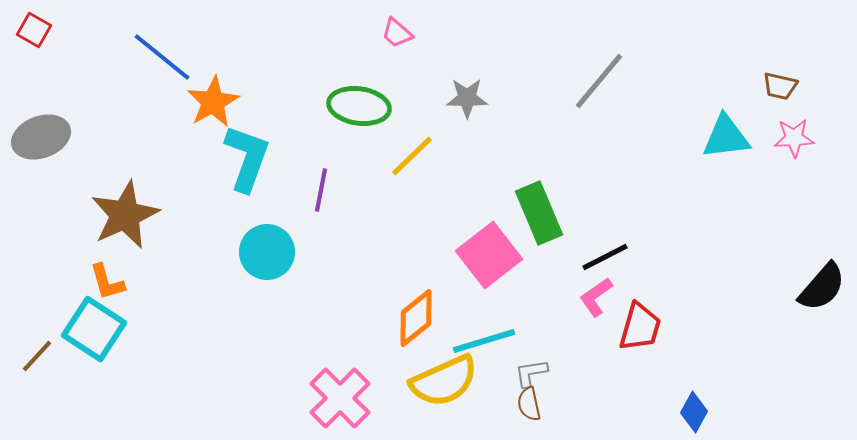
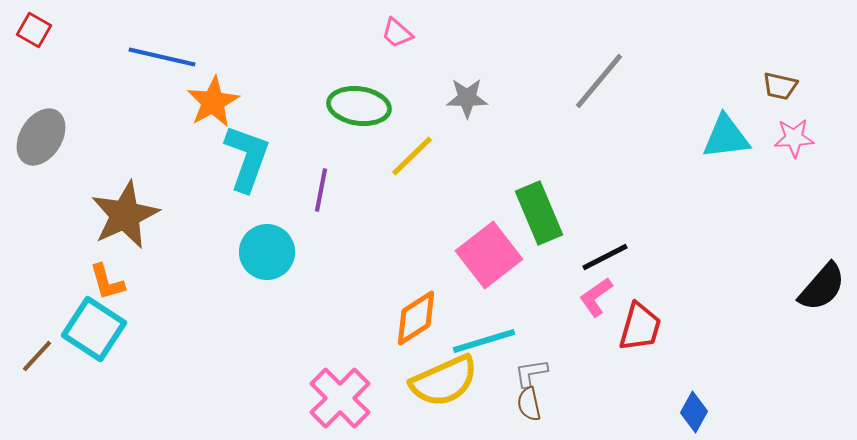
blue line: rotated 26 degrees counterclockwise
gray ellipse: rotated 38 degrees counterclockwise
orange diamond: rotated 6 degrees clockwise
